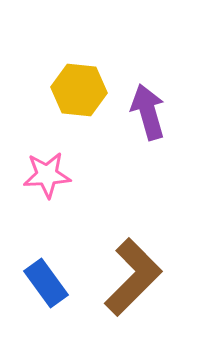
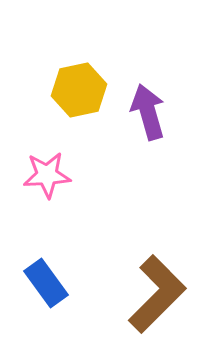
yellow hexagon: rotated 18 degrees counterclockwise
brown L-shape: moved 24 px right, 17 px down
